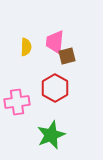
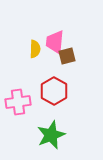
yellow semicircle: moved 9 px right, 2 px down
red hexagon: moved 1 px left, 3 px down
pink cross: moved 1 px right
